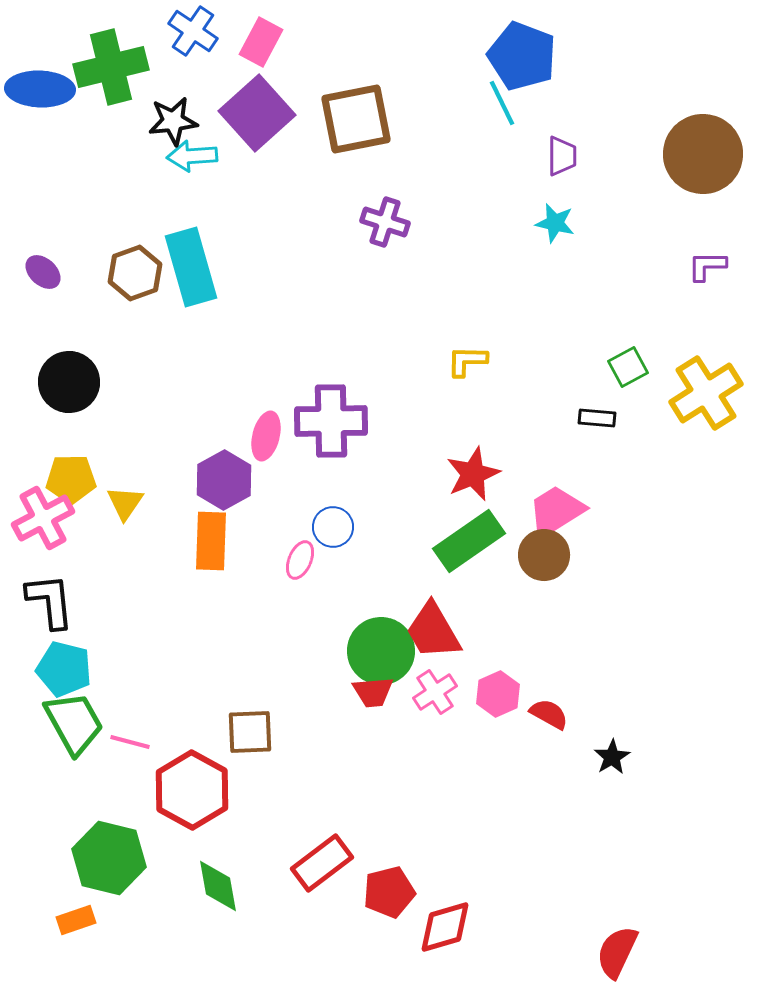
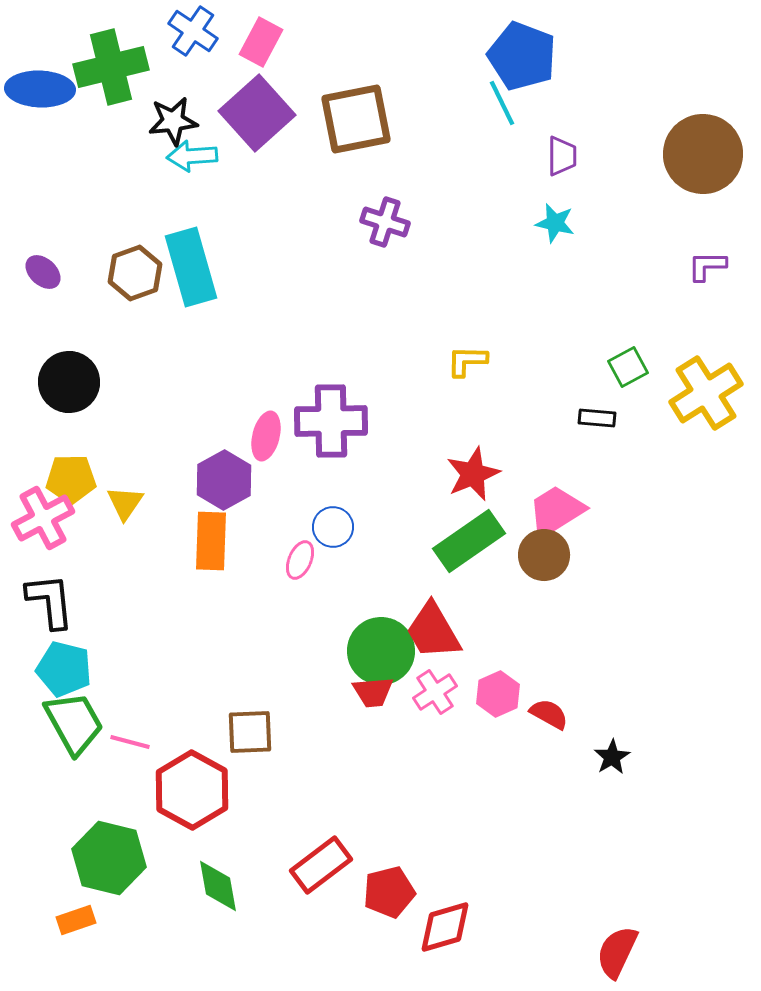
red rectangle at (322, 863): moved 1 px left, 2 px down
